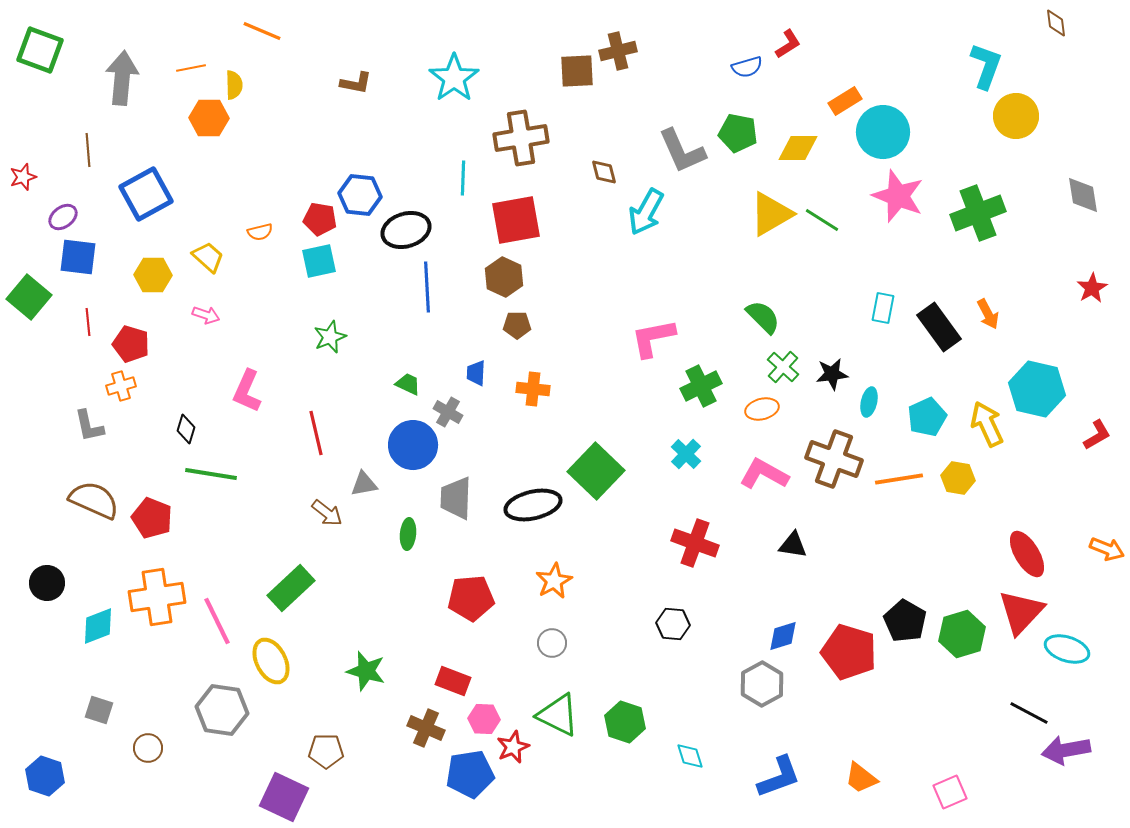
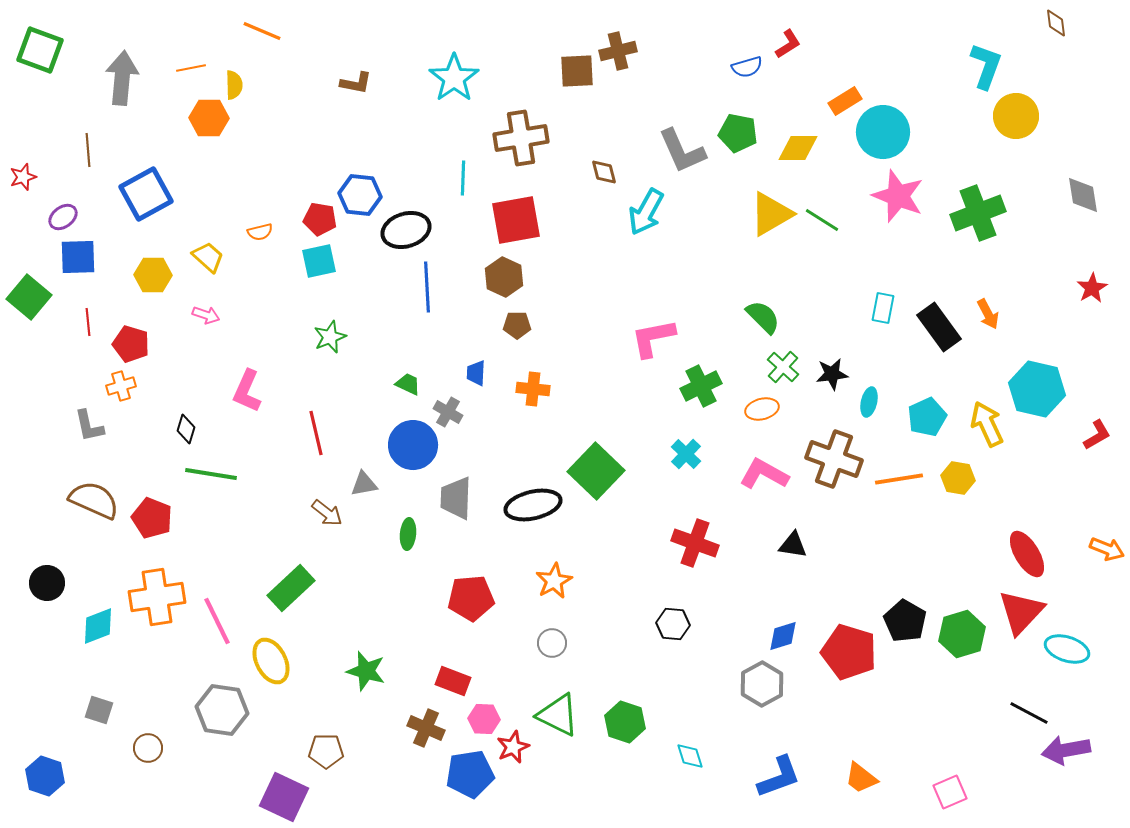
blue square at (78, 257): rotated 9 degrees counterclockwise
